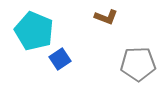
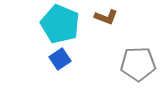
cyan pentagon: moved 26 px right, 7 px up
